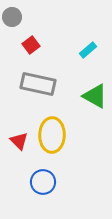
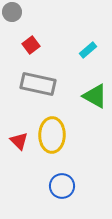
gray circle: moved 5 px up
blue circle: moved 19 px right, 4 px down
